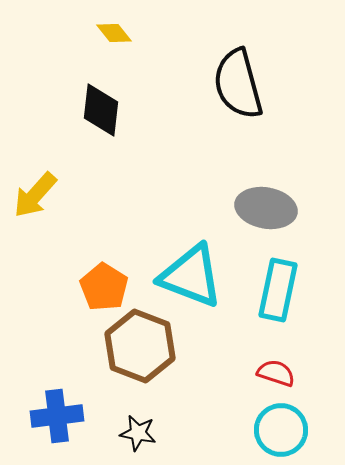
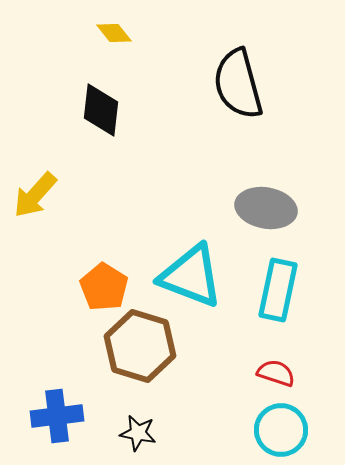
brown hexagon: rotated 4 degrees counterclockwise
